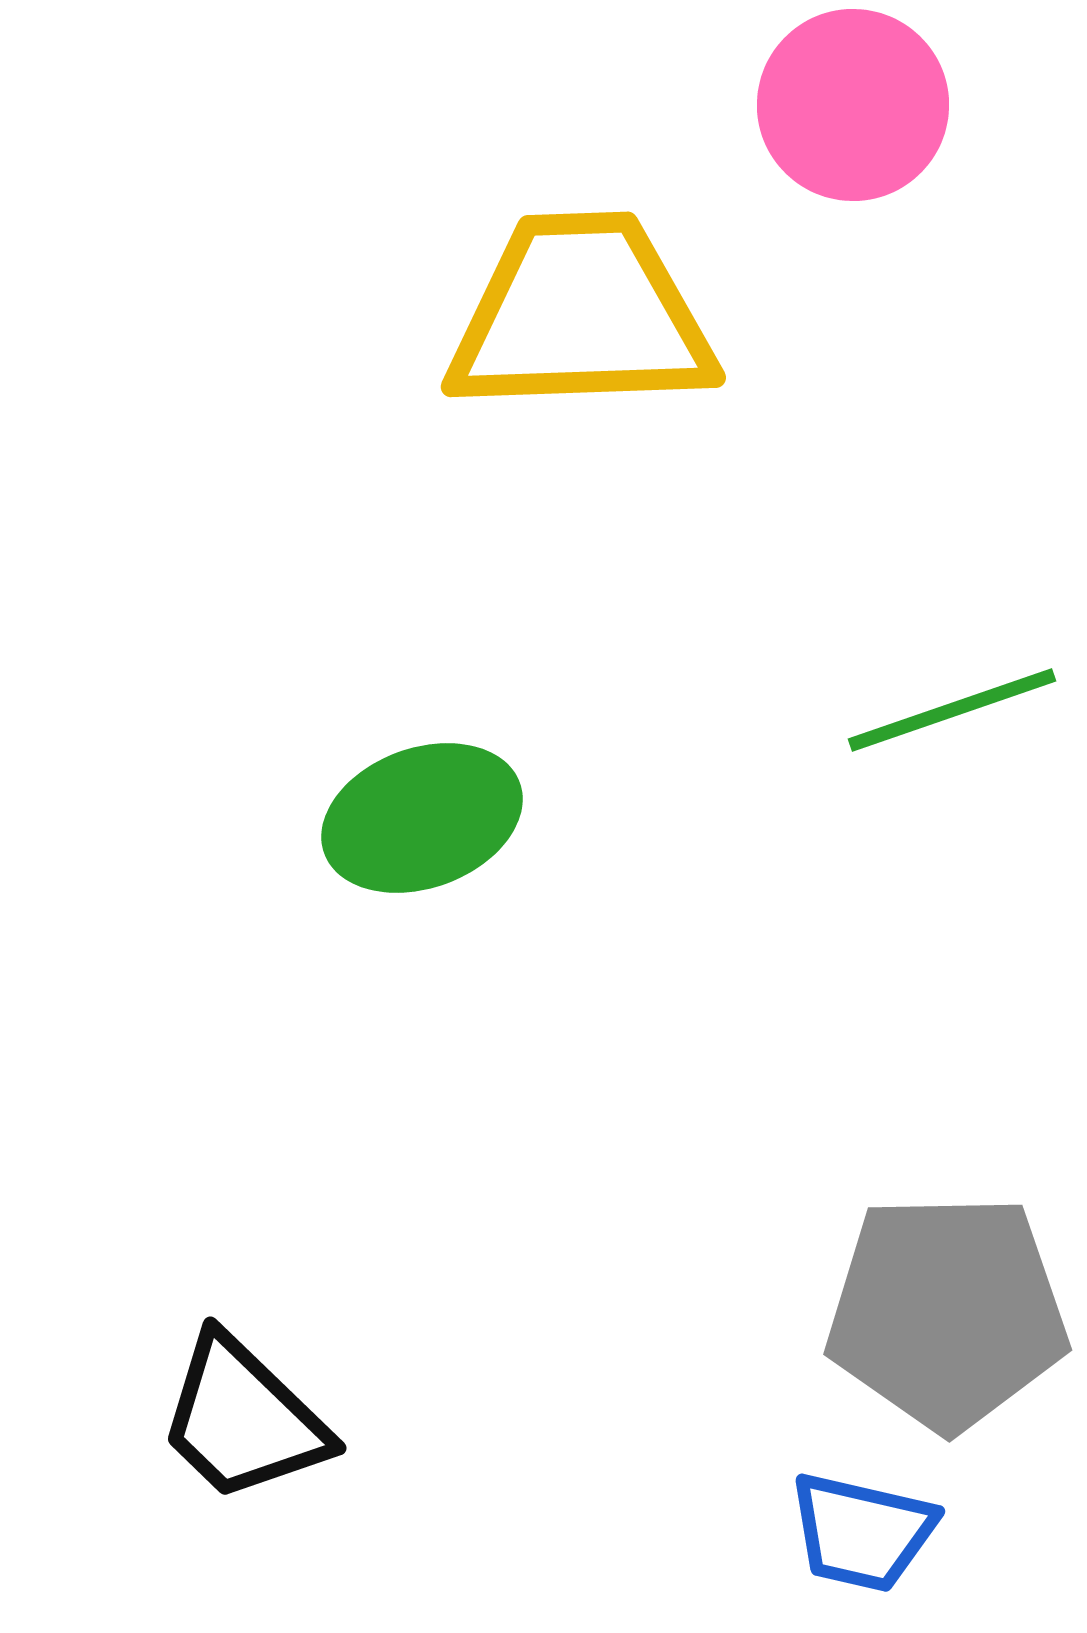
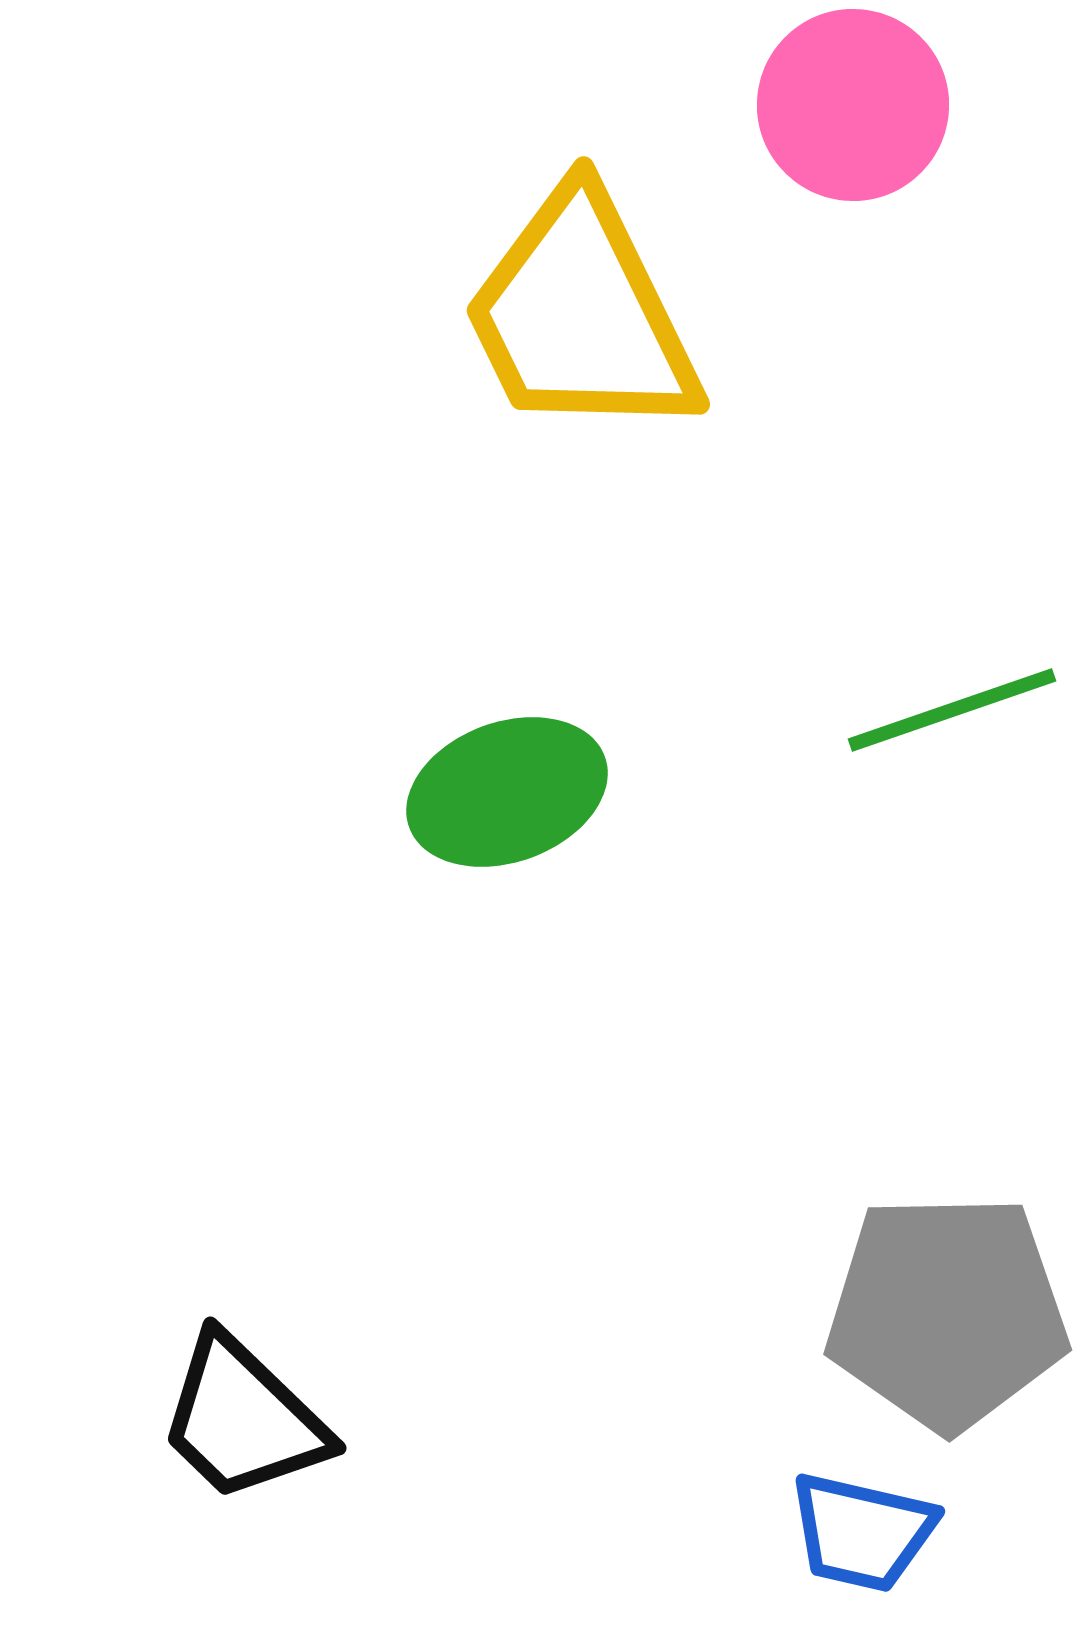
yellow trapezoid: rotated 114 degrees counterclockwise
green ellipse: moved 85 px right, 26 px up
